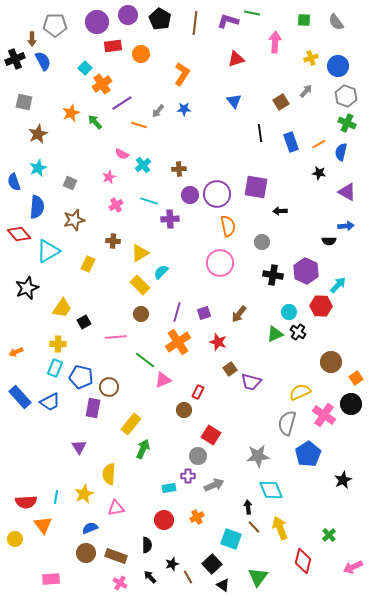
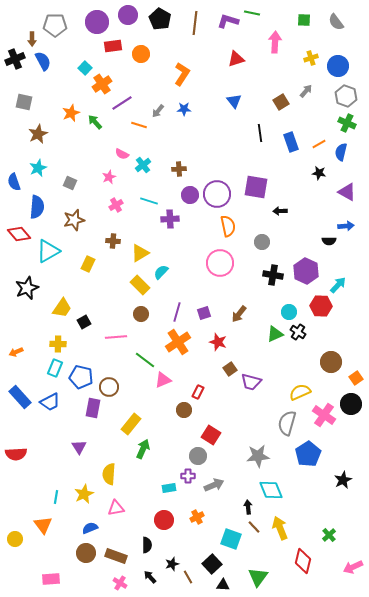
red semicircle at (26, 502): moved 10 px left, 48 px up
black triangle at (223, 585): rotated 32 degrees counterclockwise
